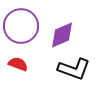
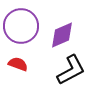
black L-shape: moved 3 px left, 1 px down; rotated 48 degrees counterclockwise
